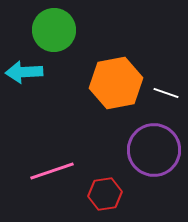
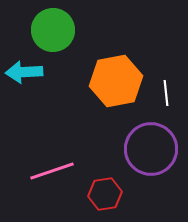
green circle: moved 1 px left
orange hexagon: moved 2 px up
white line: rotated 65 degrees clockwise
purple circle: moved 3 px left, 1 px up
